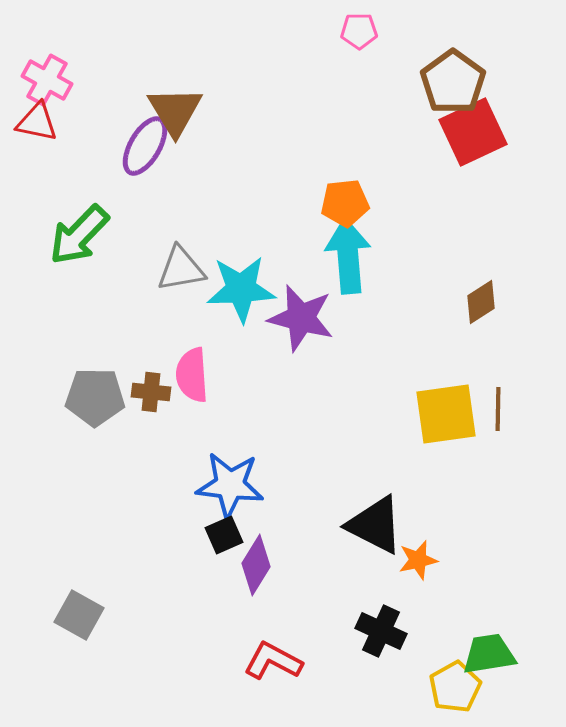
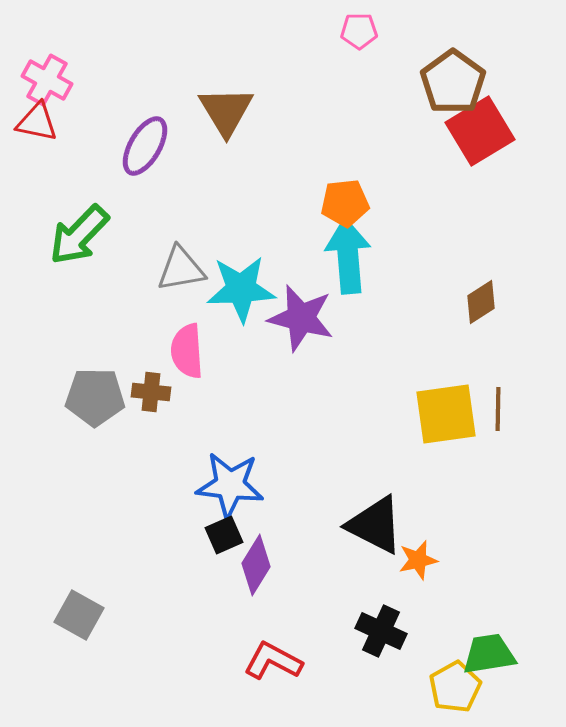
brown triangle: moved 51 px right
red square: moved 7 px right, 1 px up; rotated 6 degrees counterclockwise
pink semicircle: moved 5 px left, 24 px up
